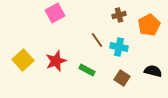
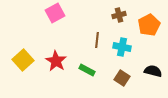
brown line: rotated 42 degrees clockwise
cyan cross: moved 3 px right
red star: rotated 20 degrees counterclockwise
